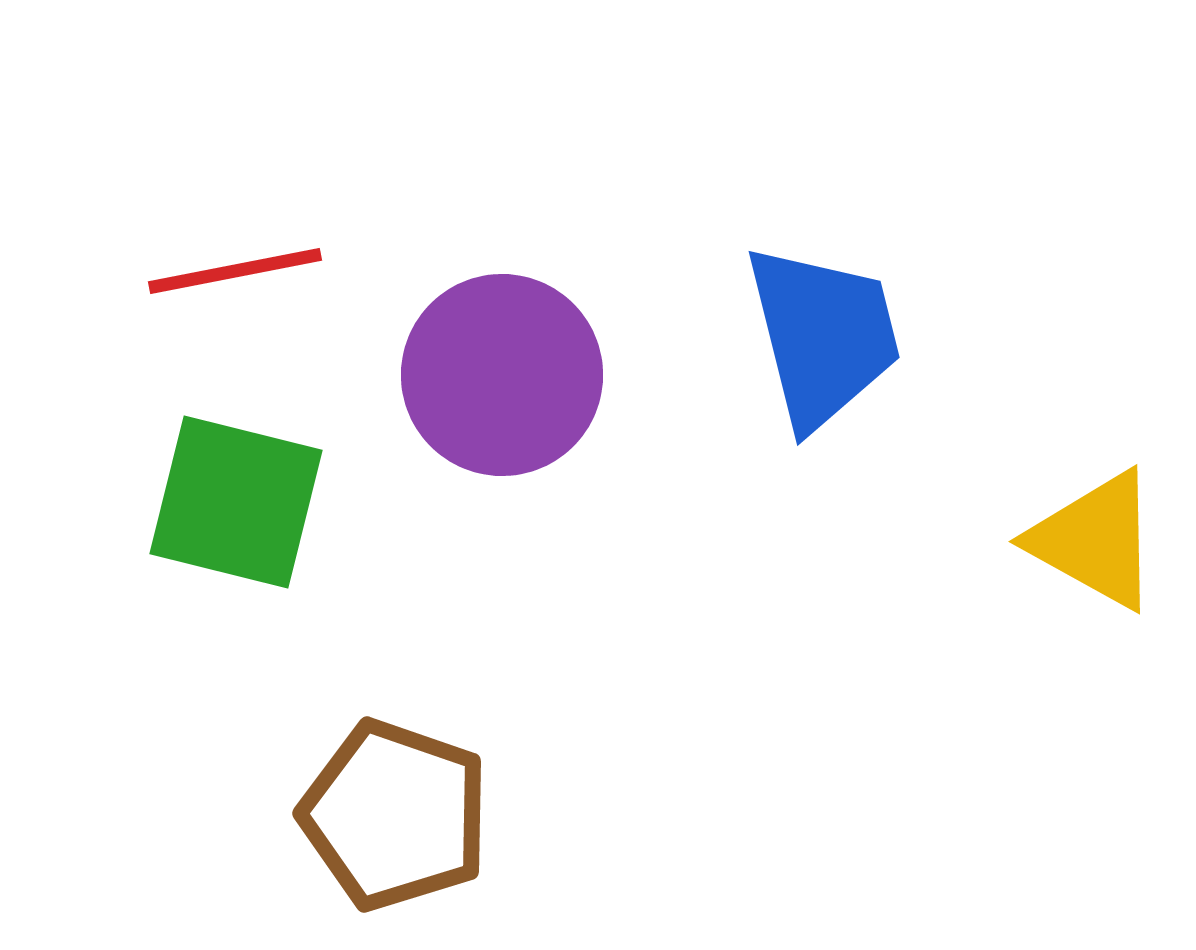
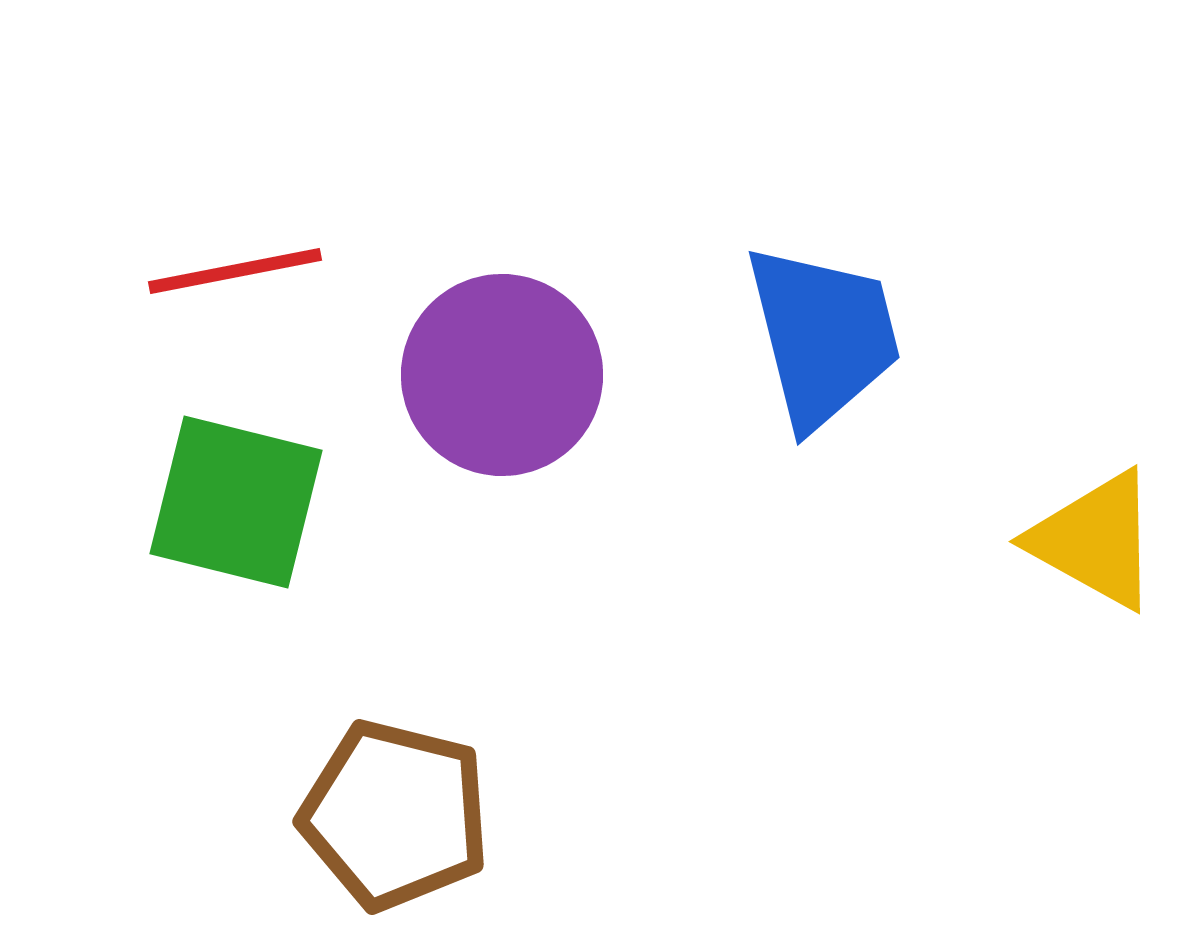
brown pentagon: rotated 5 degrees counterclockwise
